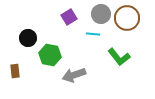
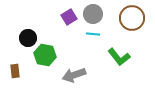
gray circle: moved 8 px left
brown circle: moved 5 px right
green hexagon: moved 5 px left
